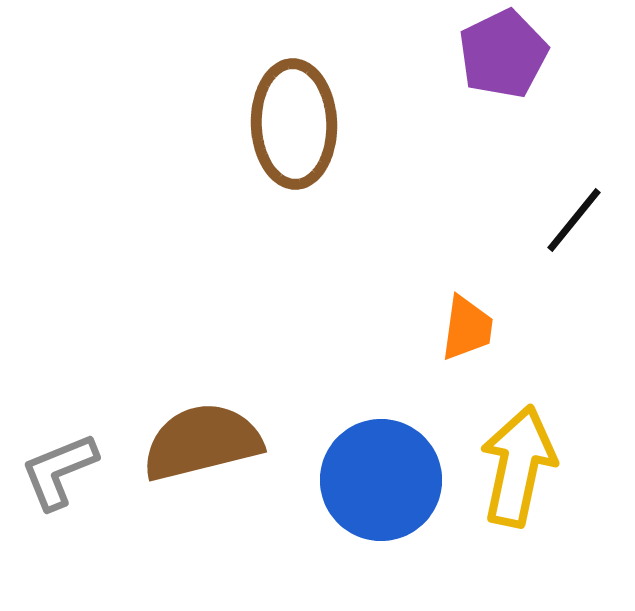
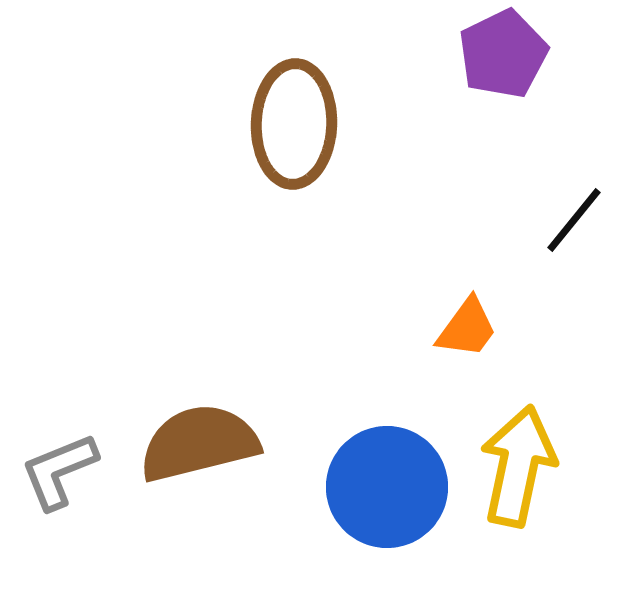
brown ellipse: rotated 4 degrees clockwise
orange trapezoid: rotated 28 degrees clockwise
brown semicircle: moved 3 px left, 1 px down
blue circle: moved 6 px right, 7 px down
